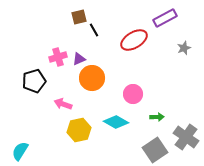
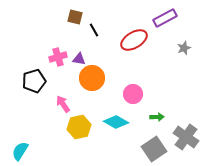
brown square: moved 4 px left; rotated 28 degrees clockwise
purple triangle: rotated 32 degrees clockwise
pink arrow: rotated 36 degrees clockwise
yellow hexagon: moved 3 px up
gray square: moved 1 px left, 1 px up
